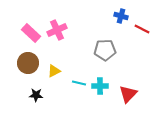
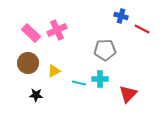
cyan cross: moved 7 px up
